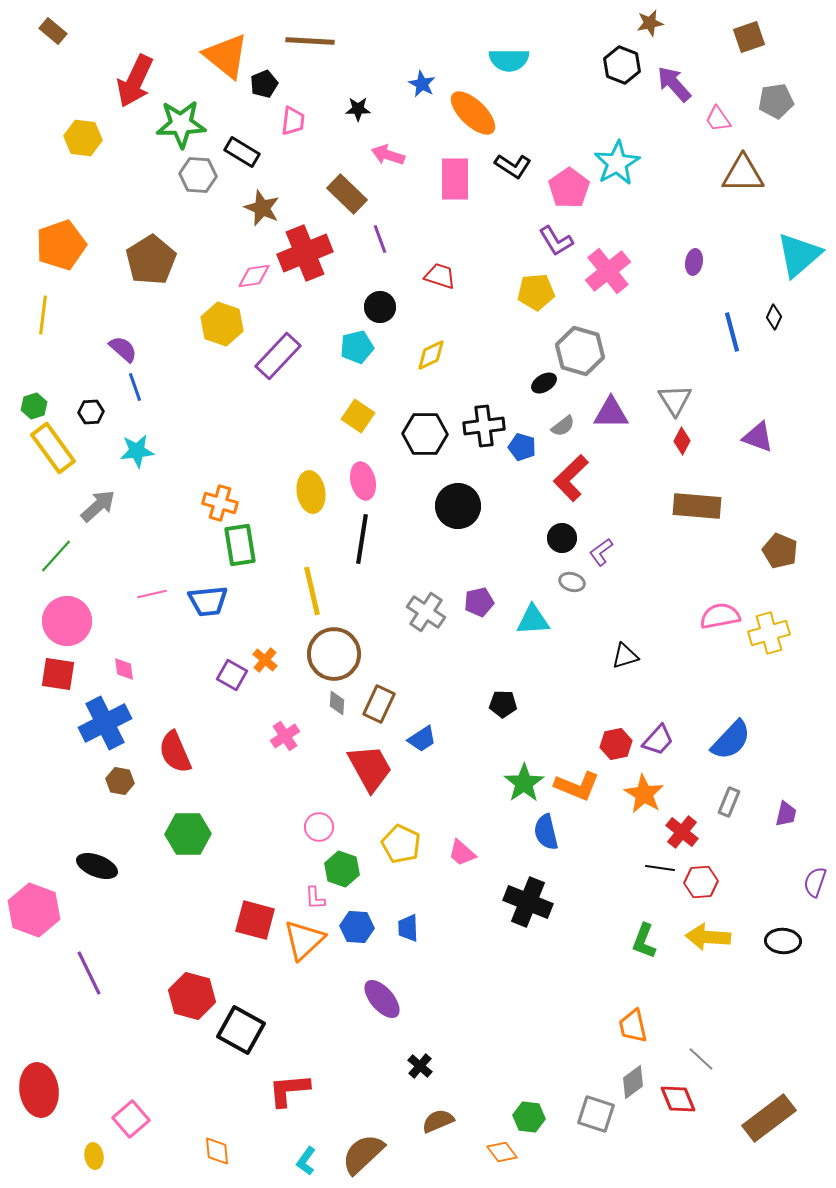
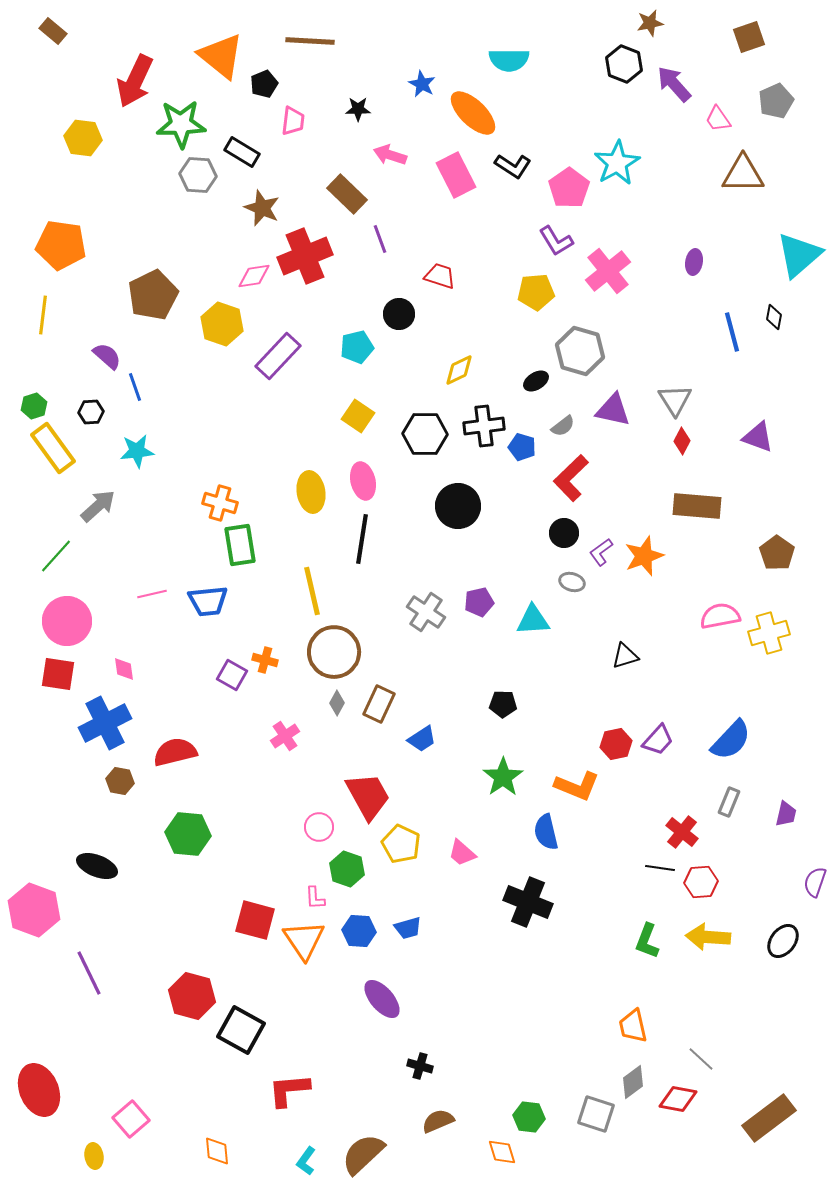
orange triangle at (226, 56): moved 5 px left
black hexagon at (622, 65): moved 2 px right, 1 px up
gray pentagon at (776, 101): rotated 16 degrees counterclockwise
pink arrow at (388, 155): moved 2 px right
pink rectangle at (455, 179): moved 1 px right, 4 px up; rotated 27 degrees counterclockwise
orange pentagon at (61, 245): rotated 27 degrees clockwise
red cross at (305, 253): moved 3 px down
brown pentagon at (151, 260): moved 2 px right, 35 px down; rotated 6 degrees clockwise
black circle at (380, 307): moved 19 px right, 7 px down
black diamond at (774, 317): rotated 15 degrees counterclockwise
purple semicircle at (123, 349): moved 16 px left, 7 px down
yellow diamond at (431, 355): moved 28 px right, 15 px down
black ellipse at (544, 383): moved 8 px left, 2 px up
purple triangle at (611, 413): moved 2 px right, 3 px up; rotated 12 degrees clockwise
black circle at (562, 538): moved 2 px right, 5 px up
brown pentagon at (780, 551): moved 3 px left, 2 px down; rotated 12 degrees clockwise
brown circle at (334, 654): moved 2 px up
orange cross at (265, 660): rotated 25 degrees counterclockwise
gray diamond at (337, 703): rotated 25 degrees clockwise
red semicircle at (175, 752): rotated 99 degrees clockwise
red trapezoid at (370, 768): moved 2 px left, 28 px down
green star at (524, 783): moved 21 px left, 6 px up
orange star at (644, 794): moved 238 px up; rotated 21 degrees clockwise
green hexagon at (188, 834): rotated 6 degrees clockwise
green hexagon at (342, 869): moved 5 px right
blue hexagon at (357, 927): moved 2 px right, 4 px down
blue trapezoid at (408, 928): rotated 104 degrees counterclockwise
orange triangle at (304, 940): rotated 21 degrees counterclockwise
green L-shape at (644, 941): moved 3 px right
black ellipse at (783, 941): rotated 56 degrees counterclockwise
black cross at (420, 1066): rotated 25 degrees counterclockwise
red ellipse at (39, 1090): rotated 15 degrees counterclockwise
red diamond at (678, 1099): rotated 57 degrees counterclockwise
orange diamond at (502, 1152): rotated 20 degrees clockwise
